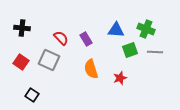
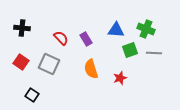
gray line: moved 1 px left, 1 px down
gray square: moved 4 px down
